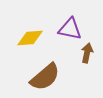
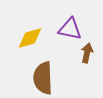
yellow diamond: rotated 12 degrees counterclockwise
brown semicircle: moved 2 px left, 1 px down; rotated 128 degrees clockwise
